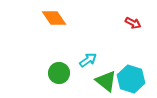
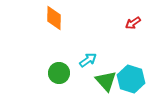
orange diamond: rotated 35 degrees clockwise
red arrow: rotated 119 degrees clockwise
green triangle: rotated 10 degrees clockwise
